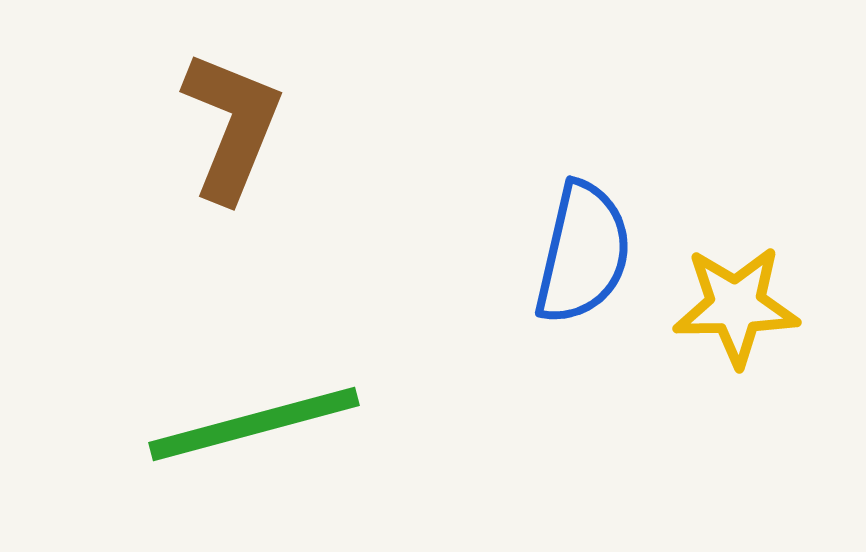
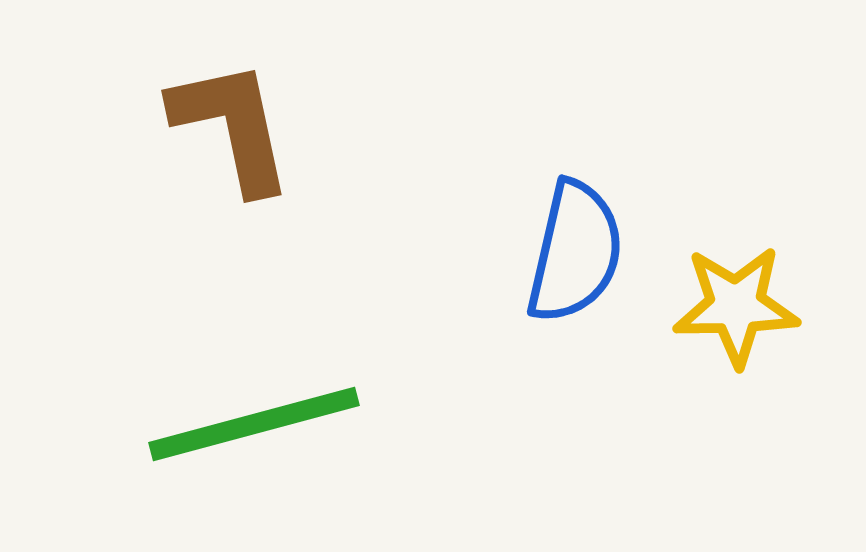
brown L-shape: rotated 34 degrees counterclockwise
blue semicircle: moved 8 px left, 1 px up
